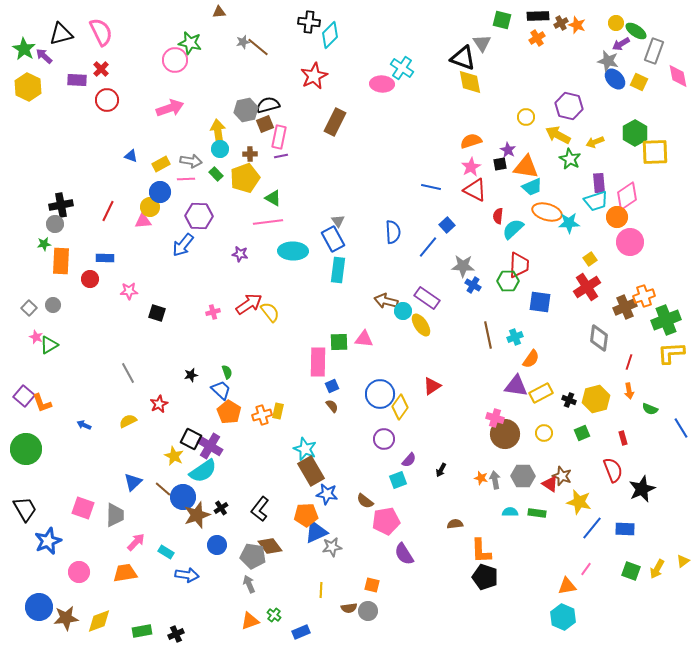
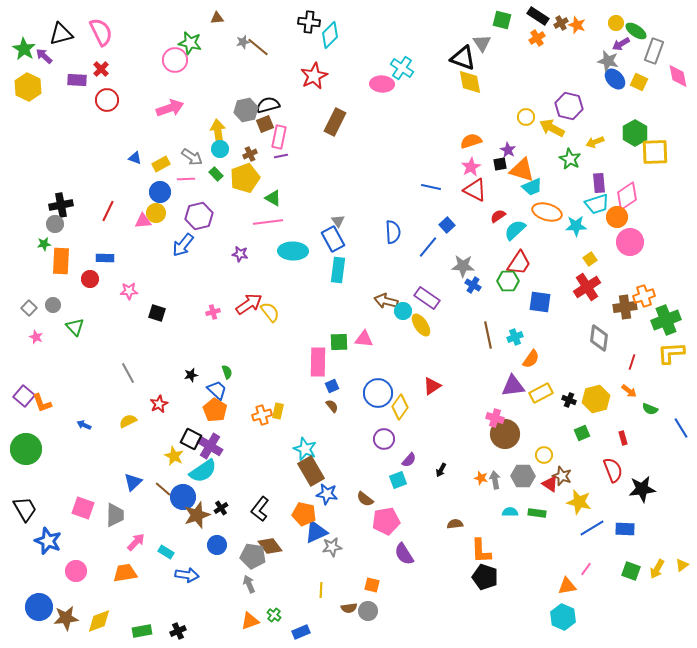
brown triangle at (219, 12): moved 2 px left, 6 px down
black rectangle at (538, 16): rotated 35 degrees clockwise
yellow arrow at (558, 135): moved 6 px left, 7 px up
brown cross at (250, 154): rotated 24 degrees counterclockwise
blue triangle at (131, 156): moved 4 px right, 2 px down
gray arrow at (191, 161): moved 1 px right, 4 px up; rotated 25 degrees clockwise
orange triangle at (526, 167): moved 4 px left, 3 px down; rotated 8 degrees clockwise
cyan trapezoid at (596, 201): moved 1 px right, 3 px down
yellow circle at (150, 207): moved 6 px right, 6 px down
purple hexagon at (199, 216): rotated 16 degrees counterclockwise
red semicircle at (498, 216): rotated 49 degrees clockwise
cyan star at (569, 223): moved 7 px right, 3 px down
cyan semicircle at (513, 229): moved 2 px right, 1 px down
red trapezoid at (519, 265): moved 2 px up; rotated 32 degrees clockwise
brown cross at (625, 307): rotated 15 degrees clockwise
green triangle at (49, 345): moved 26 px right, 18 px up; rotated 42 degrees counterclockwise
red line at (629, 362): moved 3 px right
purple triangle at (516, 386): moved 3 px left; rotated 15 degrees counterclockwise
blue trapezoid at (221, 390): moved 4 px left
orange arrow at (629, 391): rotated 42 degrees counterclockwise
blue circle at (380, 394): moved 2 px left, 1 px up
orange pentagon at (229, 412): moved 14 px left, 2 px up
yellow circle at (544, 433): moved 22 px down
black star at (642, 489): rotated 16 degrees clockwise
brown semicircle at (365, 501): moved 2 px up
orange pentagon at (306, 515): moved 2 px left, 1 px up; rotated 15 degrees clockwise
blue line at (592, 528): rotated 20 degrees clockwise
blue star at (48, 541): rotated 28 degrees counterclockwise
yellow triangle at (683, 561): moved 1 px left, 4 px down
pink circle at (79, 572): moved 3 px left, 1 px up
black cross at (176, 634): moved 2 px right, 3 px up
